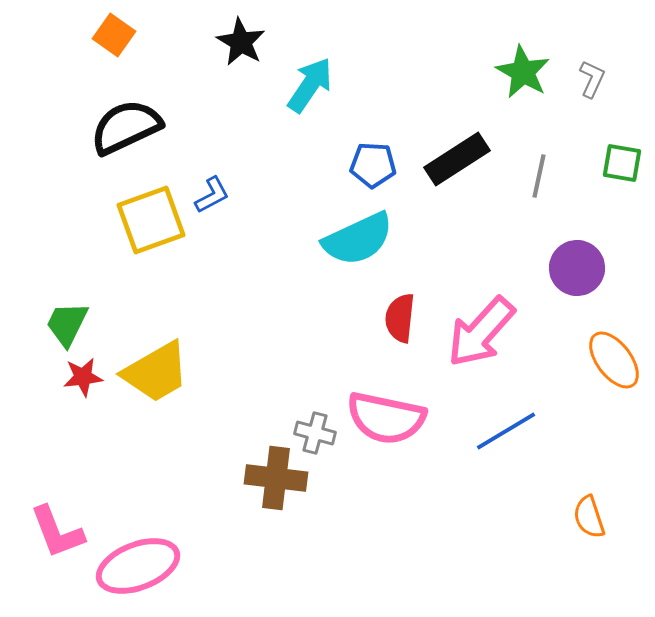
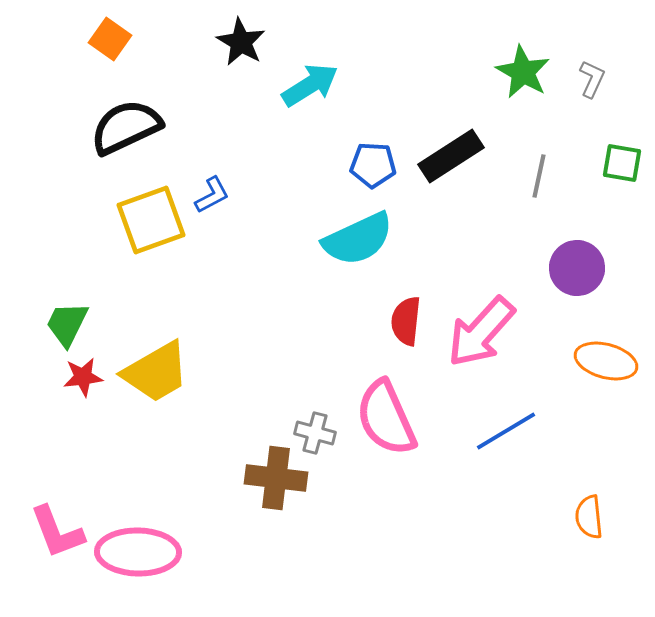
orange square: moved 4 px left, 4 px down
cyan arrow: rotated 24 degrees clockwise
black rectangle: moved 6 px left, 3 px up
red semicircle: moved 6 px right, 3 px down
orange ellipse: moved 8 px left, 1 px down; rotated 38 degrees counterclockwise
pink semicircle: rotated 54 degrees clockwise
orange semicircle: rotated 12 degrees clockwise
pink ellipse: moved 14 px up; rotated 22 degrees clockwise
